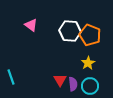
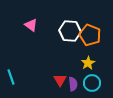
cyan circle: moved 2 px right, 3 px up
